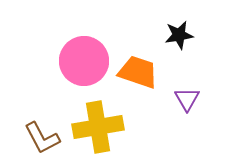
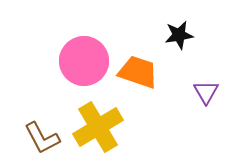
purple triangle: moved 19 px right, 7 px up
yellow cross: rotated 21 degrees counterclockwise
